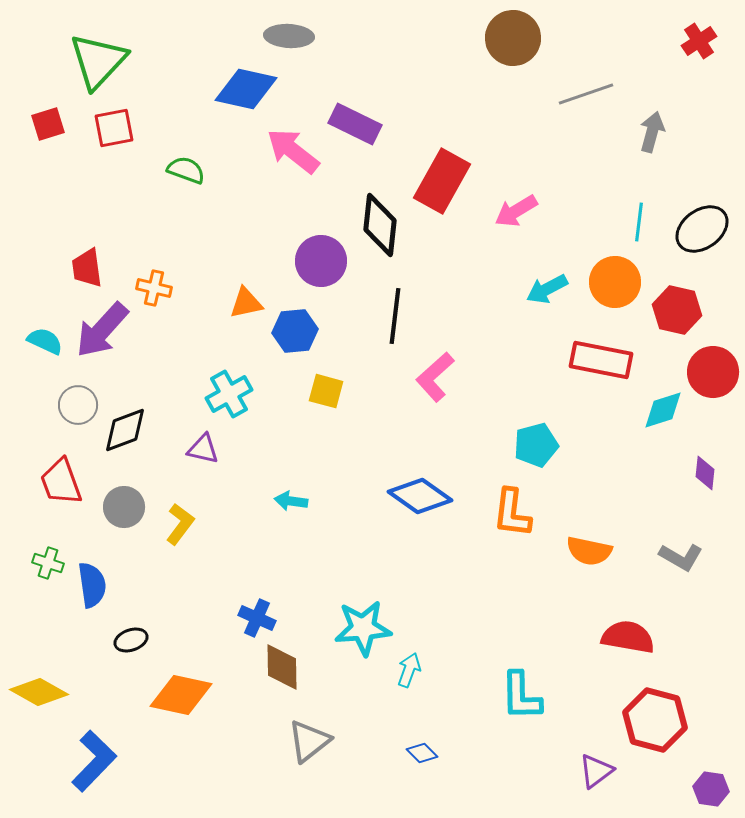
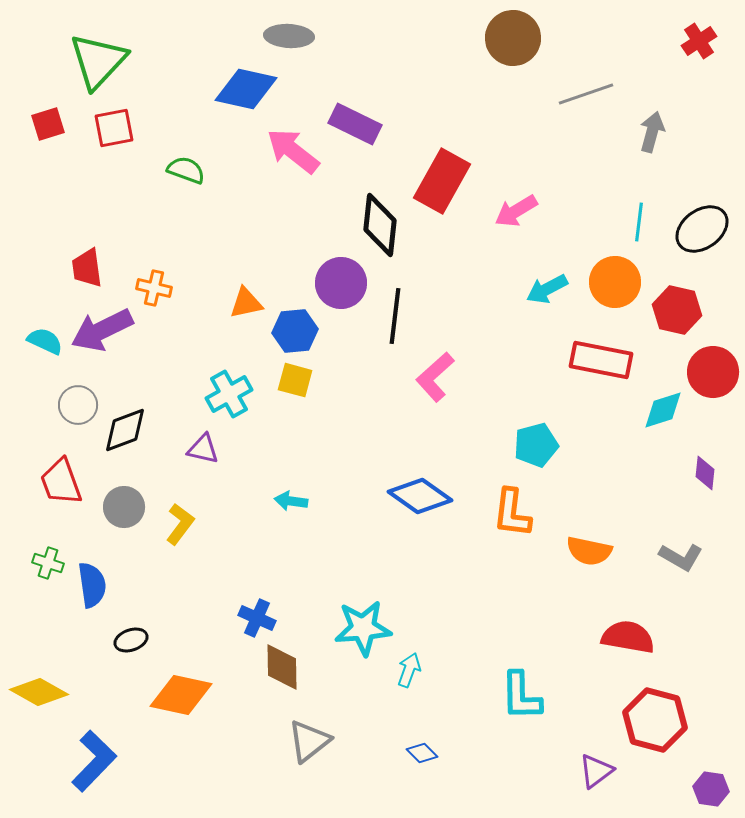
purple circle at (321, 261): moved 20 px right, 22 px down
purple arrow at (102, 330): rotated 22 degrees clockwise
yellow square at (326, 391): moved 31 px left, 11 px up
